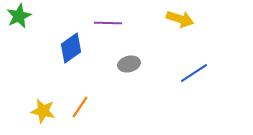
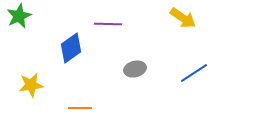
yellow arrow: moved 3 px right, 1 px up; rotated 16 degrees clockwise
purple line: moved 1 px down
gray ellipse: moved 6 px right, 5 px down
orange line: moved 1 px down; rotated 55 degrees clockwise
yellow star: moved 12 px left, 26 px up; rotated 20 degrees counterclockwise
